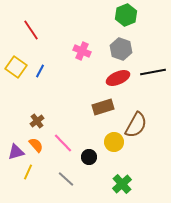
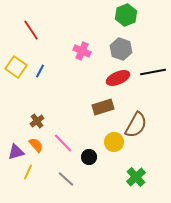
green cross: moved 14 px right, 7 px up
